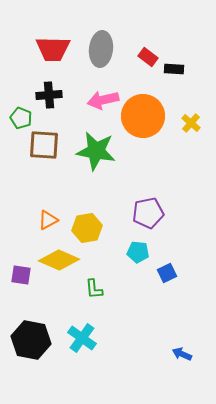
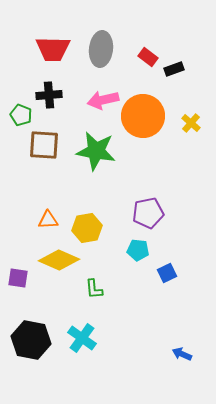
black rectangle: rotated 24 degrees counterclockwise
green pentagon: moved 3 px up
orange triangle: rotated 25 degrees clockwise
cyan pentagon: moved 2 px up
purple square: moved 3 px left, 3 px down
